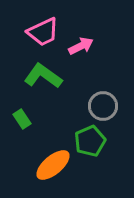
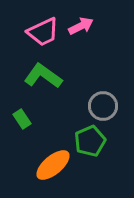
pink arrow: moved 20 px up
